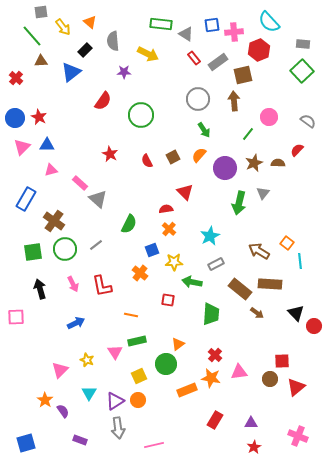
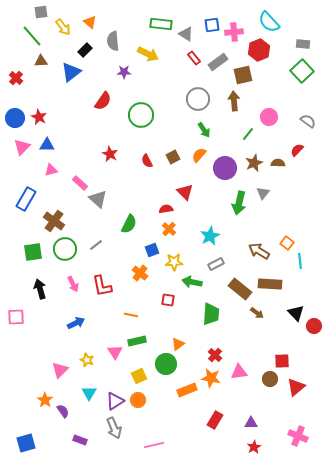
gray arrow at (118, 428): moved 4 px left; rotated 15 degrees counterclockwise
